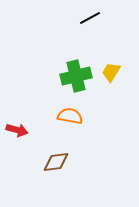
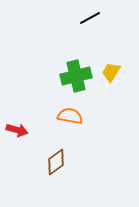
brown diamond: rotated 28 degrees counterclockwise
